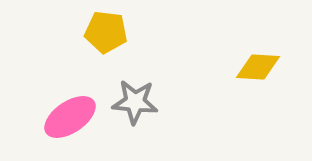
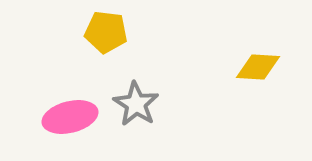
gray star: moved 1 px right, 2 px down; rotated 27 degrees clockwise
pink ellipse: rotated 20 degrees clockwise
